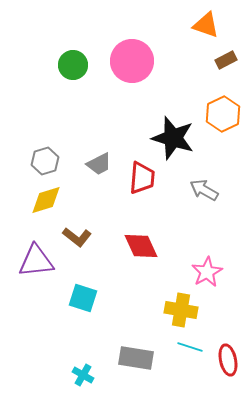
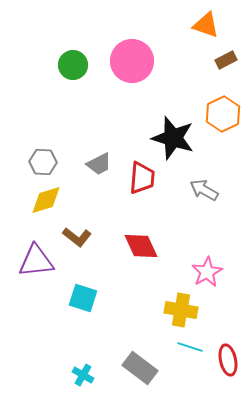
gray hexagon: moved 2 px left, 1 px down; rotated 20 degrees clockwise
gray rectangle: moved 4 px right, 10 px down; rotated 28 degrees clockwise
